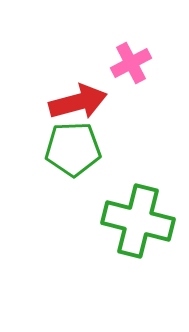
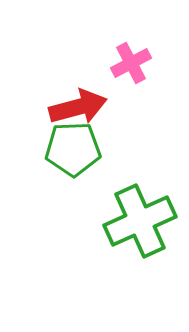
red arrow: moved 5 px down
green cross: moved 2 px right; rotated 38 degrees counterclockwise
